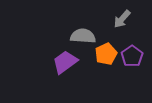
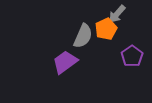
gray arrow: moved 5 px left, 5 px up
gray semicircle: rotated 110 degrees clockwise
orange pentagon: moved 25 px up
